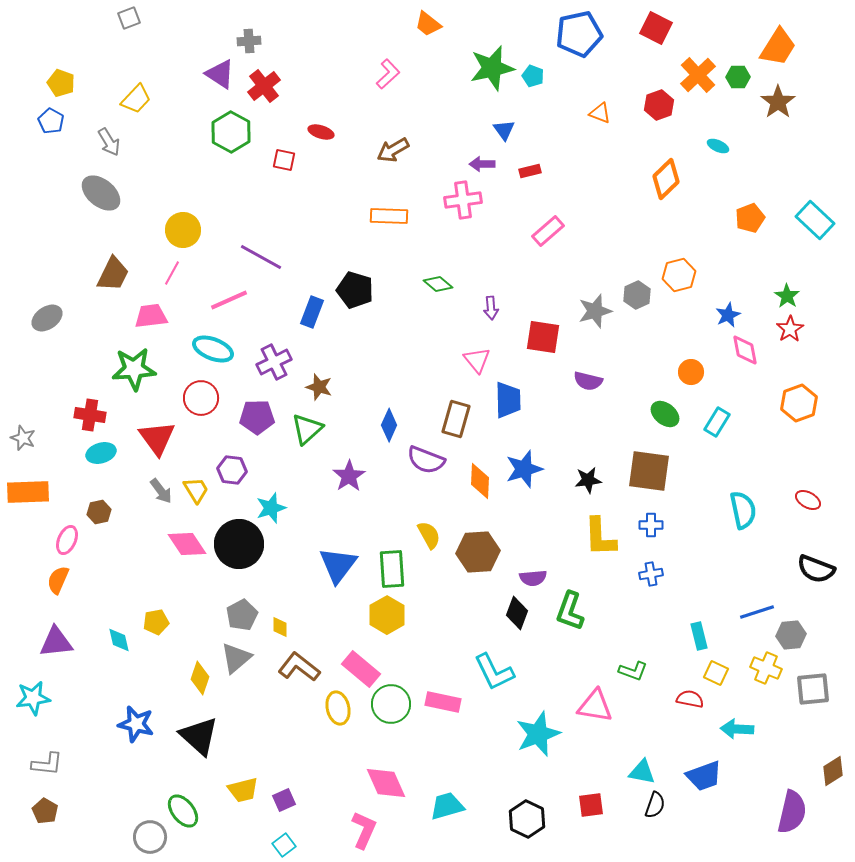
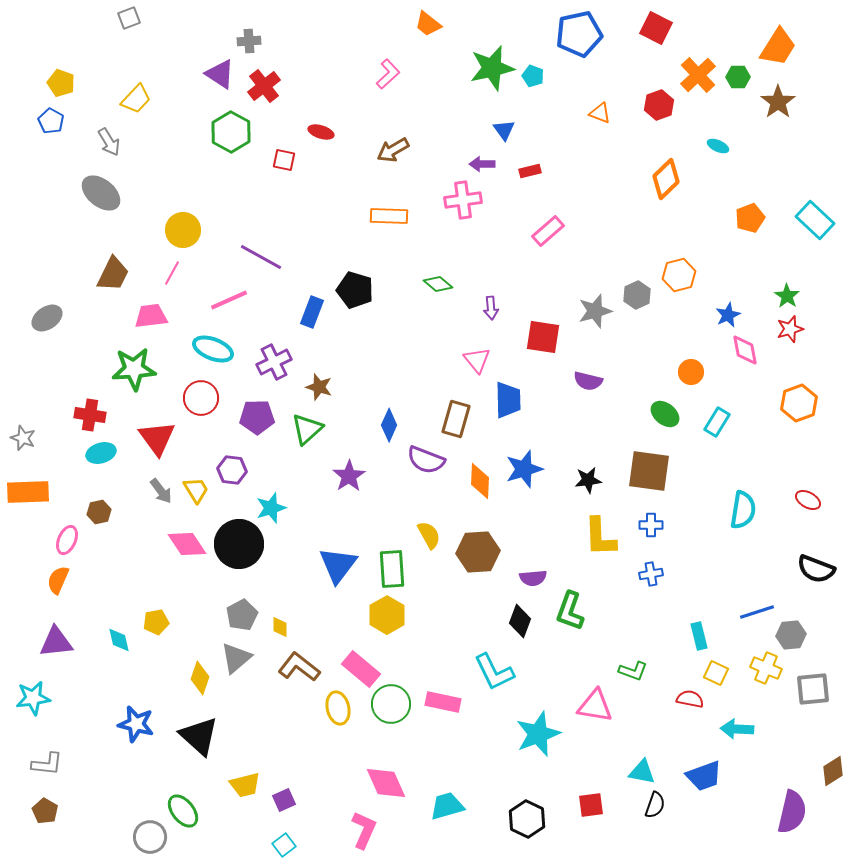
red star at (790, 329): rotated 16 degrees clockwise
cyan semicircle at (743, 510): rotated 21 degrees clockwise
black diamond at (517, 613): moved 3 px right, 8 px down
yellow trapezoid at (243, 790): moved 2 px right, 5 px up
